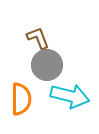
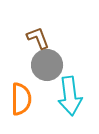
cyan arrow: rotated 69 degrees clockwise
